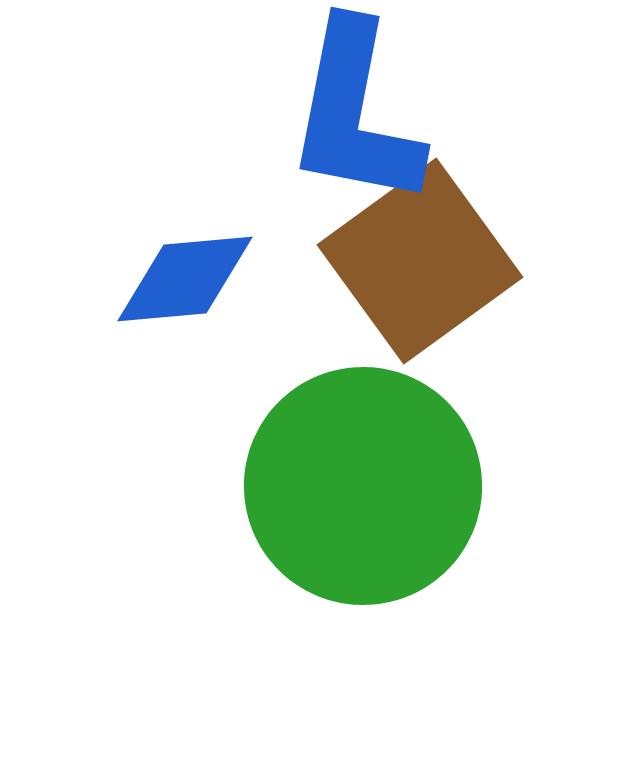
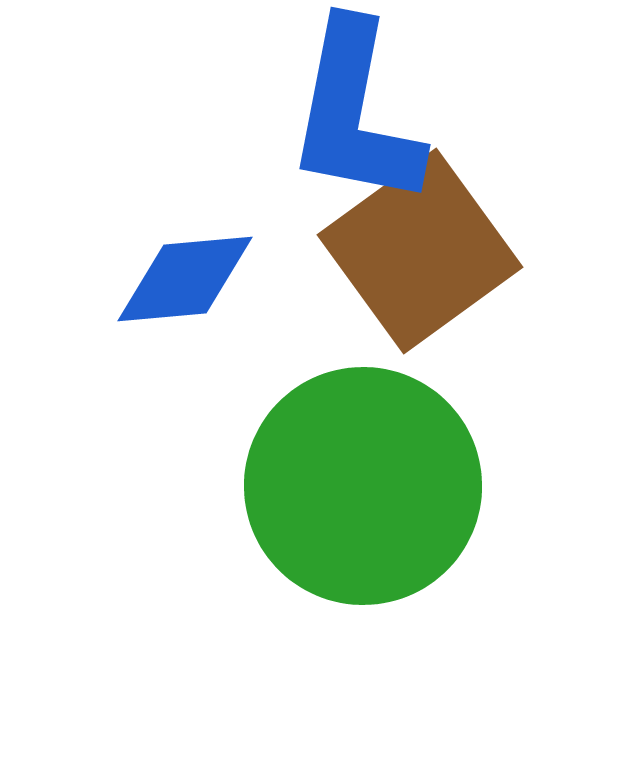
brown square: moved 10 px up
